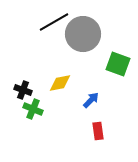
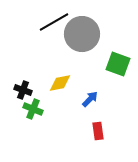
gray circle: moved 1 px left
blue arrow: moved 1 px left, 1 px up
